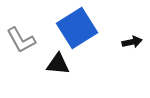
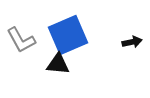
blue square: moved 9 px left, 7 px down; rotated 9 degrees clockwise
